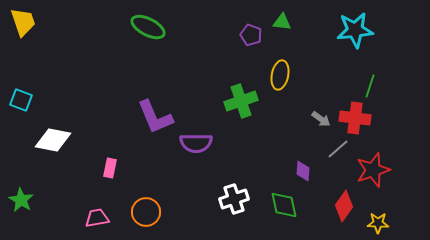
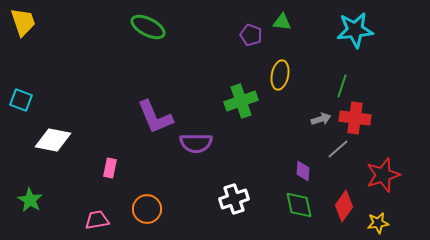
green line: moved 28 px left
gray arrow: rotated 54 degrees counterclockwise
red star: moved 10 px right, 5 px down
green star: moved 9 px right
green diamond: moved 15 px right
orange circle: moved 1 px right, 3 px up
pink trapezoid: moved 2 px down
yellow star: rotated 10 degrees counterclockwise
